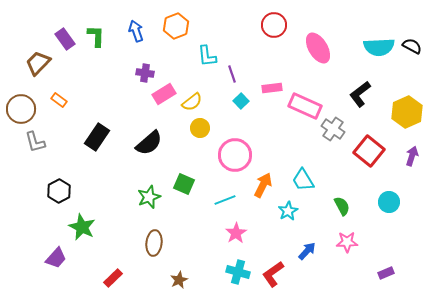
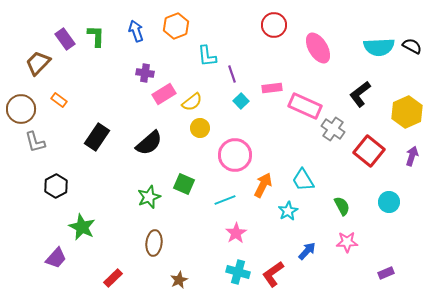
black hexagon at (59, 191): moved 3 px left, 5 px up
